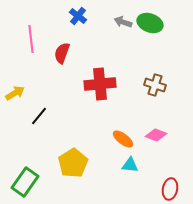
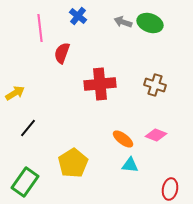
pink line: moved 9 px right, 11 px up
black line: moved 11 px left, 12 px down
